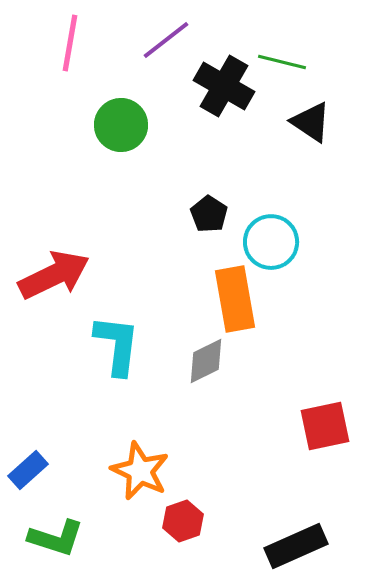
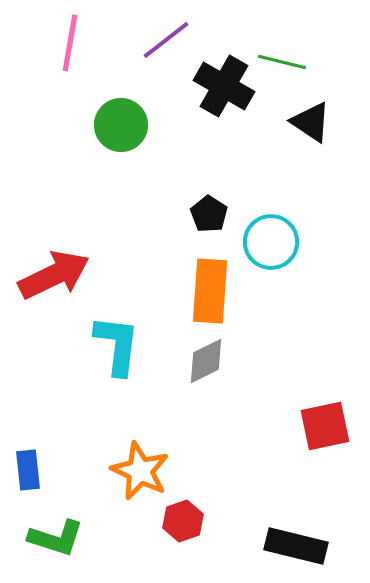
orange rectangle: moved 25 px left, 8 px up; rotated 14 degrees clockwise
blue rectangle: rotated 54 degrees counterclockwise
black rectangle: rotated 38 degrees clockwise
